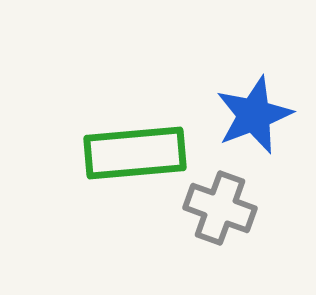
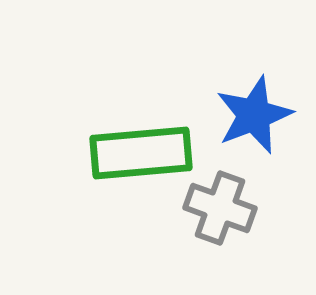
green rectangle: moved 6 px right
